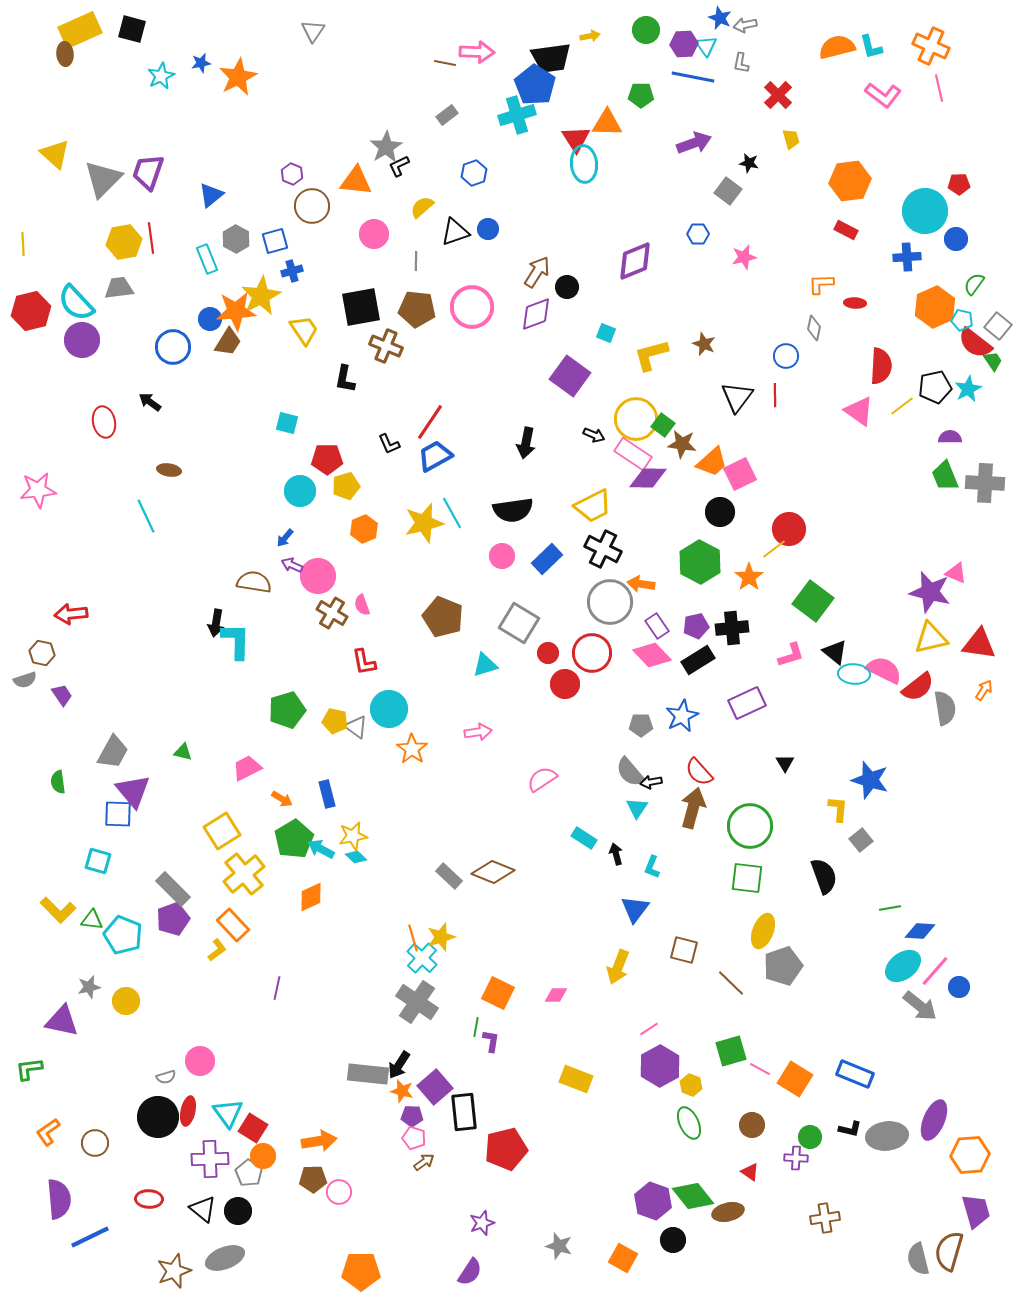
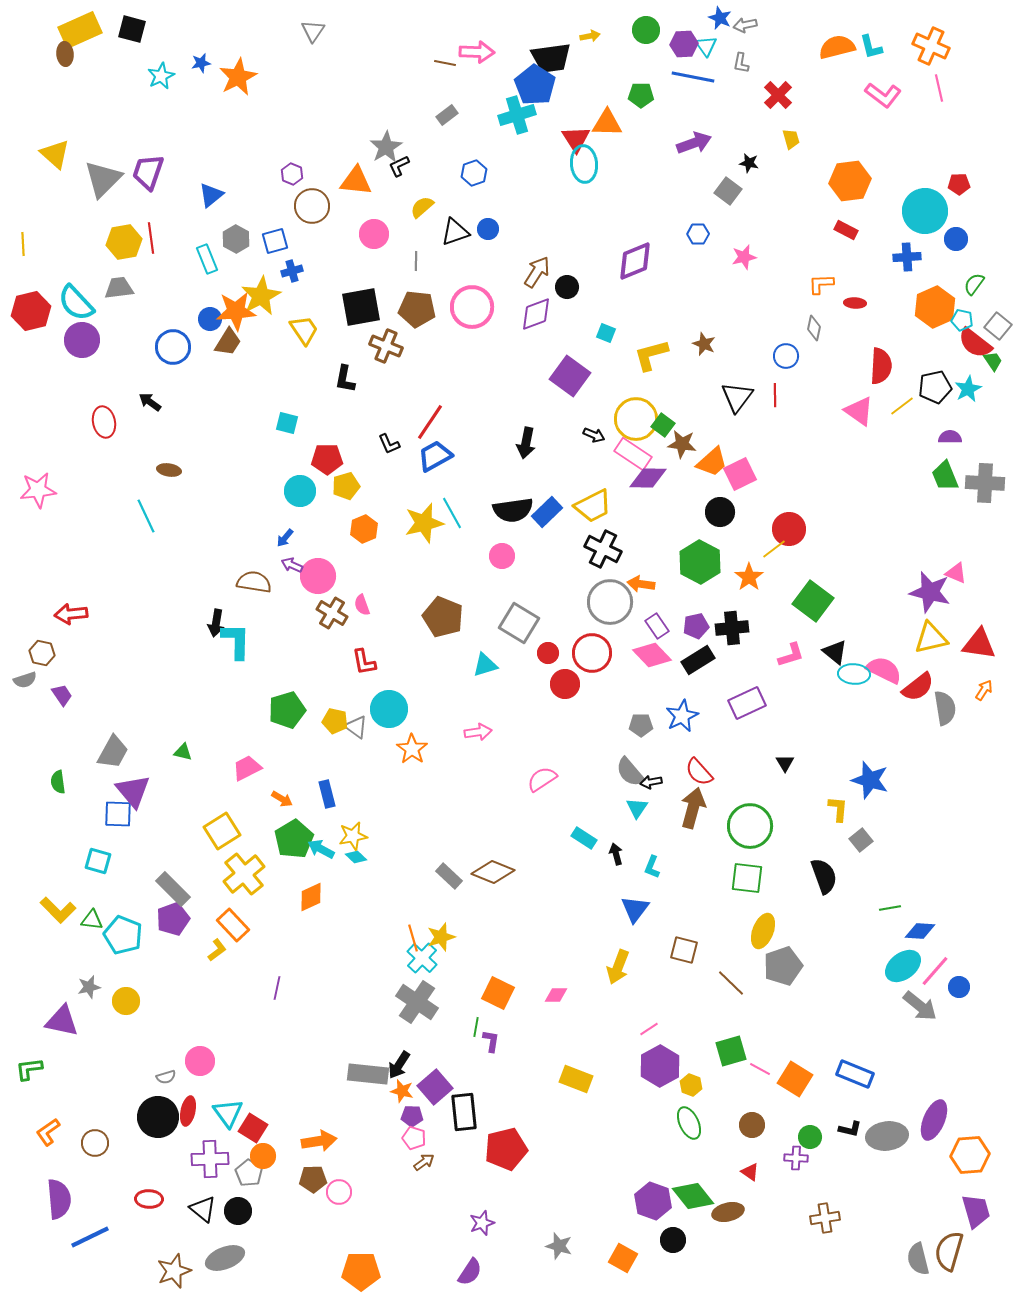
blue rectangle at (547, 559): moved 47 px up
